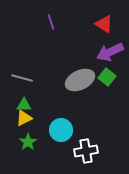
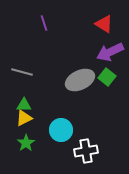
purple line: moved 7 px left, 1 px down
gray line: moved 6 px up
green star: moved 2 px left, 1 px down
